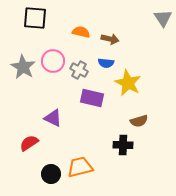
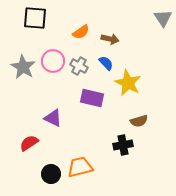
orange semicircle: rotated 132 degrees clockwise
blue semicircle: rotated 140 degrees counterclockwise
gray cross: moved 4 px up
black cross: rotated 12 degrees counterclockwise
